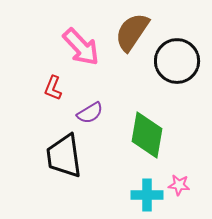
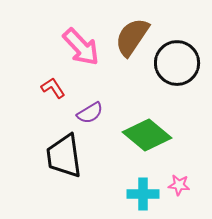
brown semicircle: moved 5 px down
black circle: moved 2 px down
red L-shape: rotated 125 degrees clockwise
green diamond: rotated 60 degrees counterclockwise
cyan cross: moved 4 px left, 1 px up
